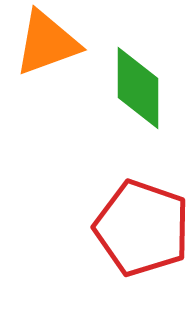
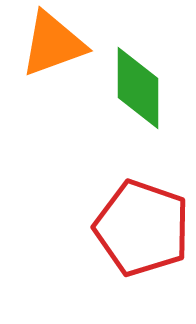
orange triangle: moved 6 px right, 1 px down
